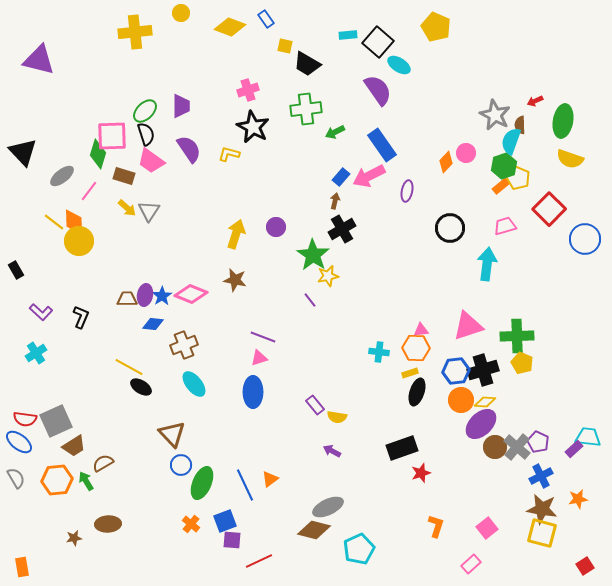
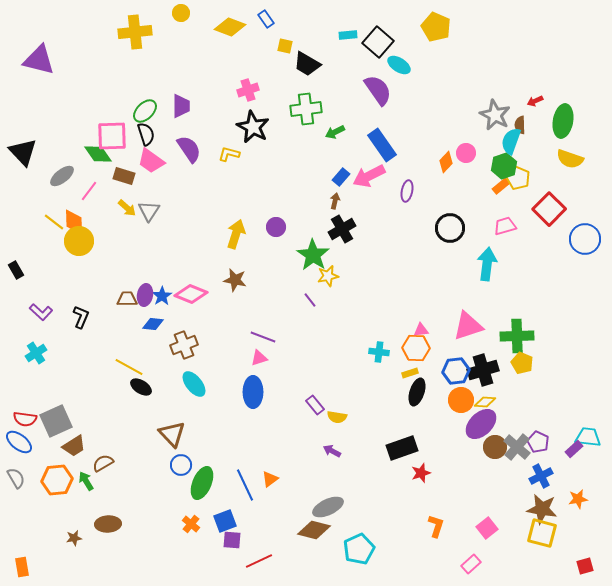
green diamond at (98, 154): rotated 52 degrees counterclockwise
red square at (585, 566): rotated 18 degrees clockwise
